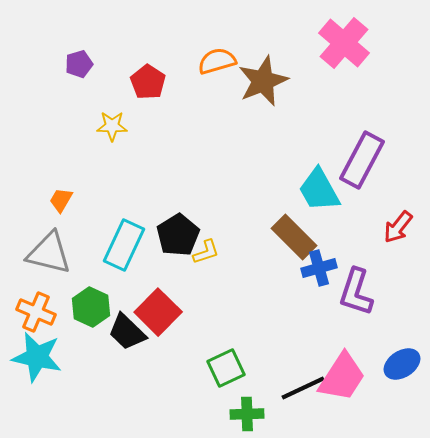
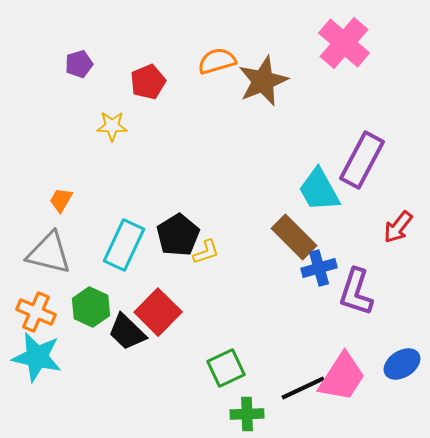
red pentagon: rotated 16 degrees clockwise
